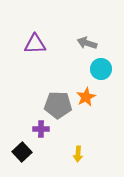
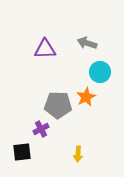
purple triangle: moved 10 px right, 5 px down
cyan circle: moved 1 px left, 3 px down
purple cross: rotated 28 degrees counterclockwise
black square: rotated 36 degrees clockwise
